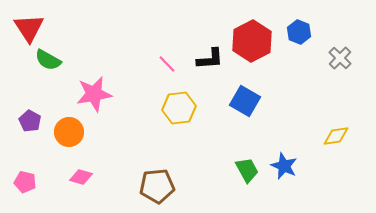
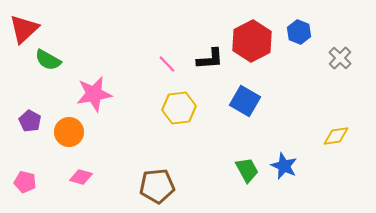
red triangle: moved 5 px left, 1 px down; rotated 20 degrees clockwise
